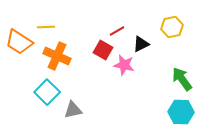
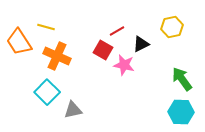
yellow line: rotated 18 degrees clockwise
orange trapezoid: rotated 24 degrees clockwise
